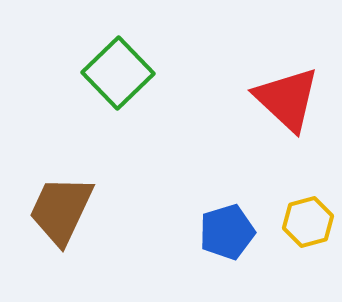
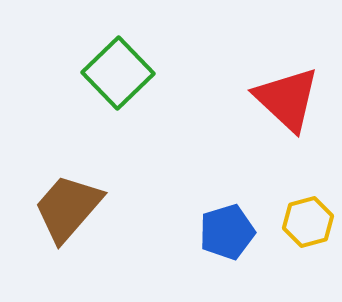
brown trapezoid: moved 7 px right, 2 px up; rotated 16 degrees clockwise
